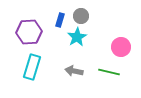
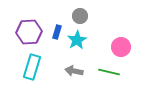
gray circle: moved 1 px left
blue rectangle: moved 3 px left, 12 px down
cyan star: moved 3 px down
